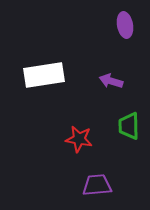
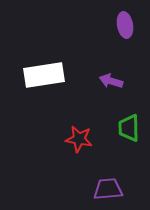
green trapezoid: moved 2 px down
purple trapezoid: moved 11 px right, 4 px down
